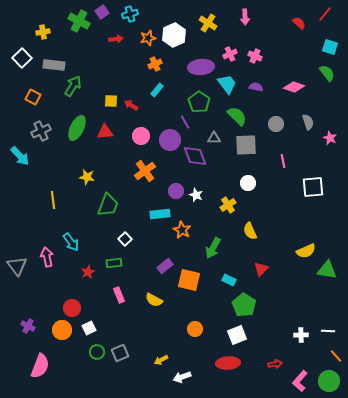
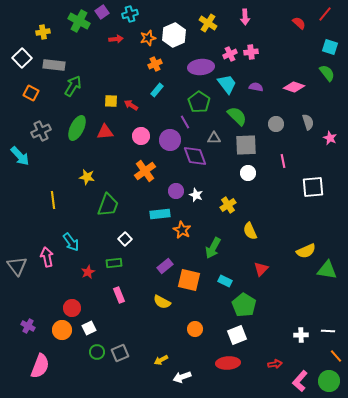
pink cross at (255, 56): moved 4 px left, 4 px up; rotated 32 degrees counterclockwise
orange square at (33, 97): moved 2 px left, 4 px up
white circle at (248, 183): moved 10 px up
cyan rectangle at (229, 280): moved 4 px left, 1 px down
yellow semicircle at (154, 300): moved 8 px right, 2 px down
